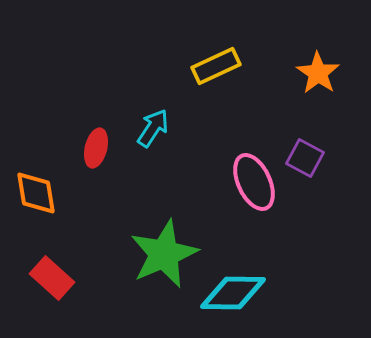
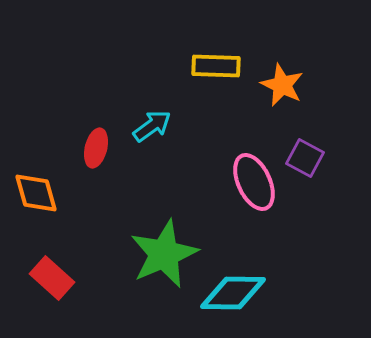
yellow rectangle: rotated 27 degrees clockwise
orange star: moved 36 px left, 12 px down; rotated 9 degrees counterclockwise
cyan arrow: moved 1 px left, 2 px up; rotated 21 degrees clockwise
orange diamond: rotated 6 degrees counterclockwise
